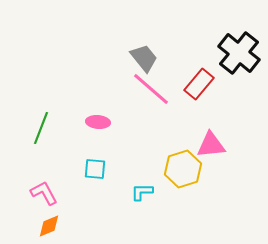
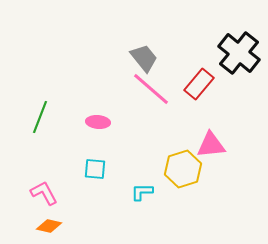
green line: moved 1 px left, 11 px up
orange diamond: rotated 35 degrees clockwise
